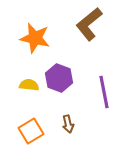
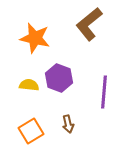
purple line: rotated 16 degrees clockwise
